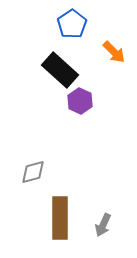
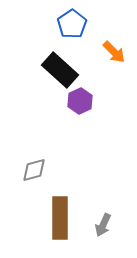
purple hexagon: rotated 10 degrees clockwise
gray diamond: moved 1 px right, 2 px up
